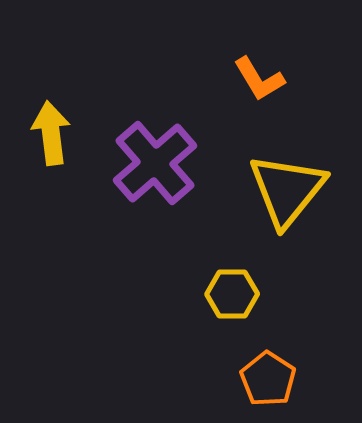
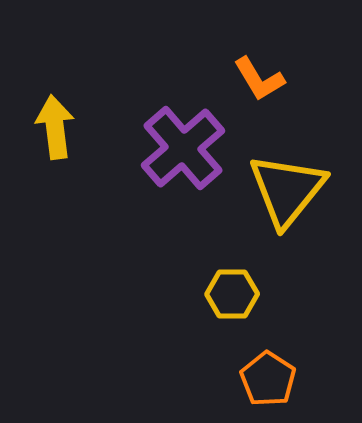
yellow arrow: moved 4 px right, 6 px up
purple cross: moved 28 px right, 15 px up
